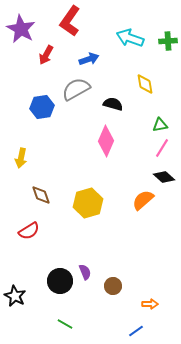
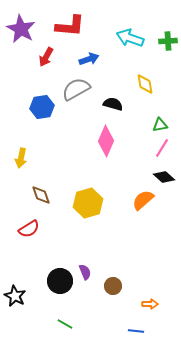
red L-shape: moved 5 px down; rotated 120 degrees counterclockwise
red arrow: moved 2 px down
red semicircle: moved 2 px up
blue line: rotated 42 degrees clockwise
